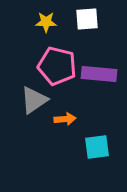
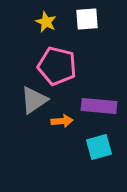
yellow star: rotated 25 degrees clockwise
purple rectangle: moved 32 px down
orange arrow: moved 3 px left, 2 px down
cyan square: moved 2 px right; rotated 8 degrees counterclockwise
